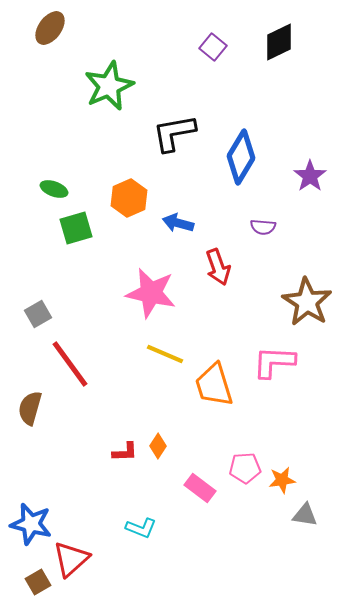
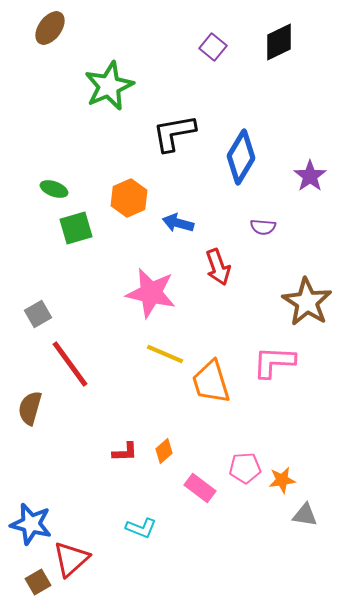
orange trapezoid: moved 3 px left, 3 px up
orange diamond: moved 6 px right, 5 px down; rotated 15 degrees clockwise
